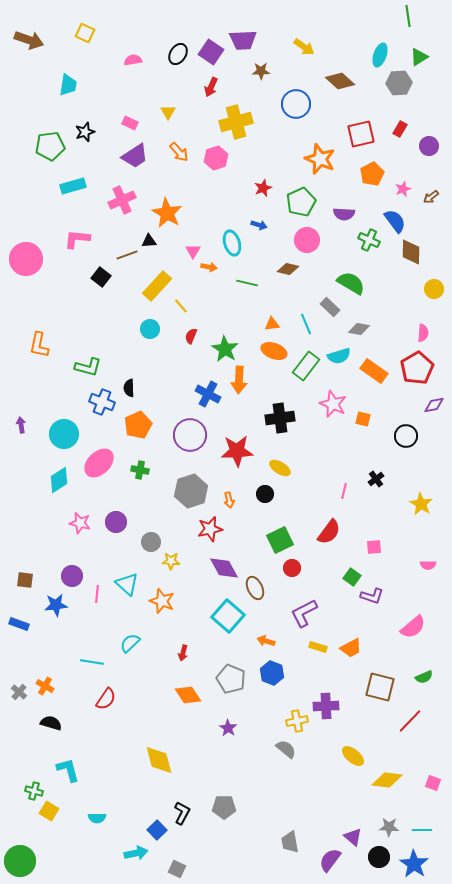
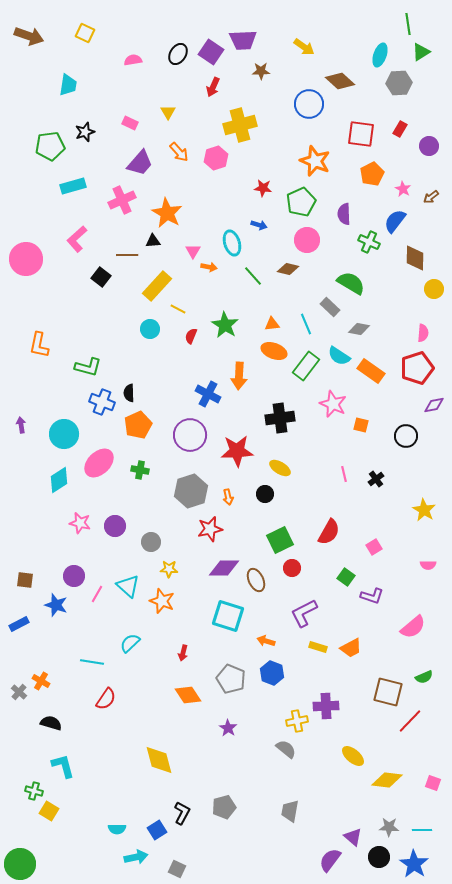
green line at (408, 16): moved 8 px down
brown arrow at (29, 40): moved 4 px up
green triangle at (419, 57): moved 2 px right, 5 px up
red arrow at (211, 87): moved 2 px right
blue circle at (296, 104): moved 13 px right
yellow cross at (236, 122): moved 4 px right, 3 px down
red square at (361, 134): rotated 20 degrees clockwise
purple trapezoid at (135, 156): moved 5 px right, 7 px down; rotated 16 degrees counterclockwise
orange star at (320, 159): moved 5 px left, 2 px down
red star at (263, 188): rotated 30 degrees clockwise
pink star at (403, 189): rotated 21 degrees counterclockwise
purple semicircle at (344, 214): rotated 85 degrees clockwise
blue semicircle at (395, 221): rotated 105 degrees counterclockwise
pink L-shape at (77, 239): rotated 48 degrees counterclockwise
green cross at (369, 240): moved 2 px down
black triangle at (149, 241): moved 4 px right
brown diamond at (411, 252): moved 4 px right, 6 px down
brown line at (127, 255): rotated 20 degrees clockwise
green line at (247, 283): moved 6 px right, 7 px up; rotated 35 degrees clockwise
yellow line at (181, 306): moved 3 px left, 3 px down; rotated 21 degrees counterclockwise
green star at (225, 349): moved 24 px up
cyan semicircle at (339, 356): rotated 50 degrees clockwise
red pentagon at (417, 368): rotated 12 degrees clockwise
orange rectangle at (374, 371): moved 3 px left
orange arrow at (239, 380): moved 4 px up
black semicircle at (129, 388): moved 5 px down
orange square at (363, 419): moved 2 px left, 6 px down
pink line at (344, 491): moved 17 px up; rotated 28 degrees counterclockwise
orange arrow at (229, 500): moved 1 px left, 3 px up
yellow star at (421, 504): moved 3 px right, 6 px down
purple circle at (116, 522): moved 1 px left, 4 px down
red semicircle at (329, 532): rotated 8 degrees counterclockwise
pink square at (374, 547): rotated 28 degrees counterclockwise
yellow star at (171, 561): moved 2 px left, 8 px down
purple diamond at (224, 568): rotated 60 degrees counterclockwise
purple circle at (72, 576): moved 2 px right
green square at (352, 577): moved 6 px left
cyan triangle at (127, 584): moved 1 px right, 2 px down
brown ellipse at (255, 588): moved 1 px right, 8 px up
pink line at (97, 594): rotated 24 degrees clockwise
blue star at (56, 605): rotated 25 degrees clockwise
cyan square at (228, 616): rotated 24 degrees counterclockwise
blue rectangle at (19, 624): rotated 48 degrees counterclockwise
orange cross at (45, 686): moved 4 px left, 5 px up
brown square at (380, 687): moved 8 px right, 5 px down
cyan L-shape at (68, 770): moved 5 px left, 4 px up
gray pentagon at (224, 807): rotated 15 degrees counterclockwise
cyan semicircle at (97, 818): moved 20 px right, 11 px down
blue square at (157, 830): rotated 12 degrees clockwise
gray trapezoid at (290, 842): moved 31 px up; rotated 20 degrees clockwise
cyan arrow at (136, 853): moved 4 px down
green circle at (20, 861): moved 3 px down
